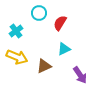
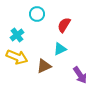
cyan circle: moved 2 px left, 1 px down
red semicircle: moved 4 px right, 2 px down
cyan cross: moved 1 px right, 4 px down
cyan triangle: moved 4 px left
